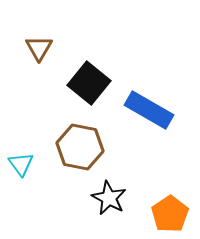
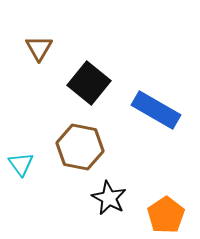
blue rectangle: moved 7 px right
orange pentagon: moved 4 px left, 1 px down
